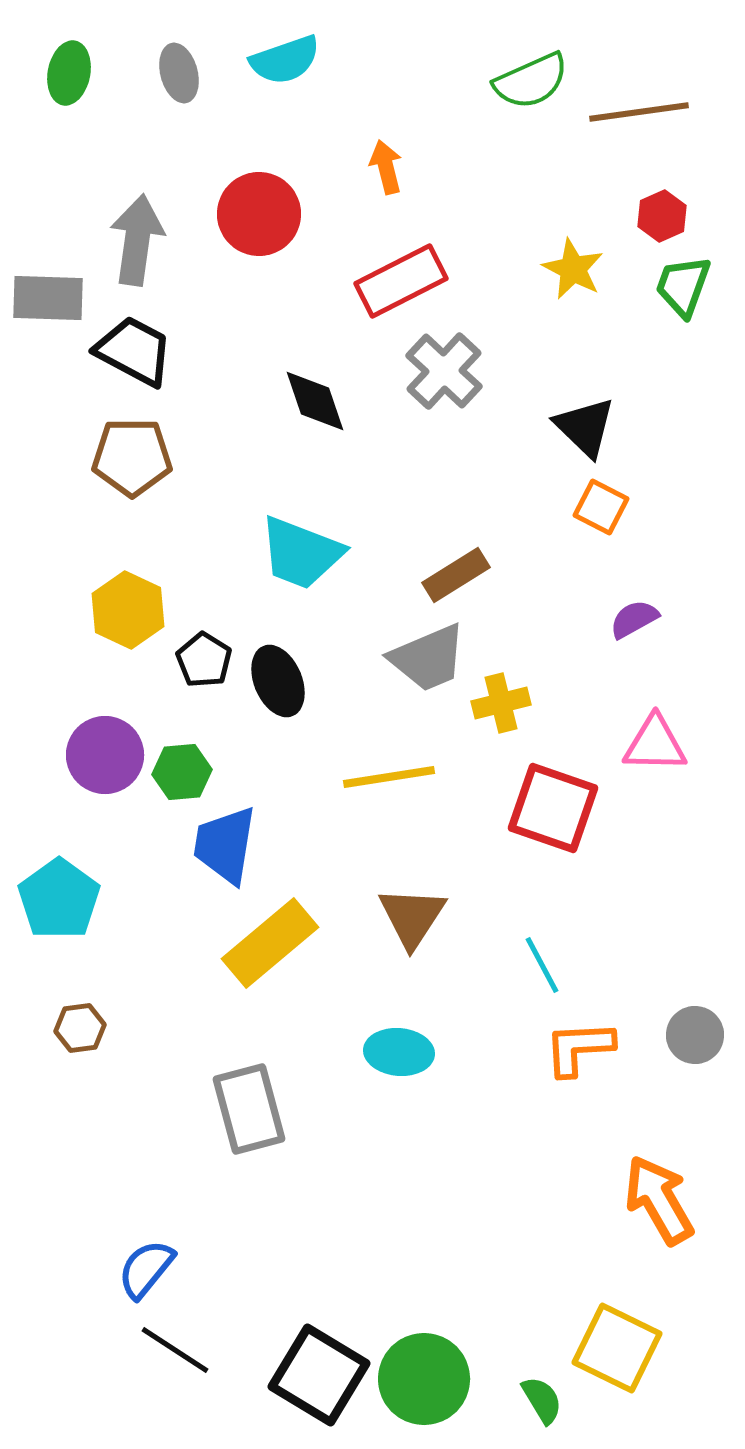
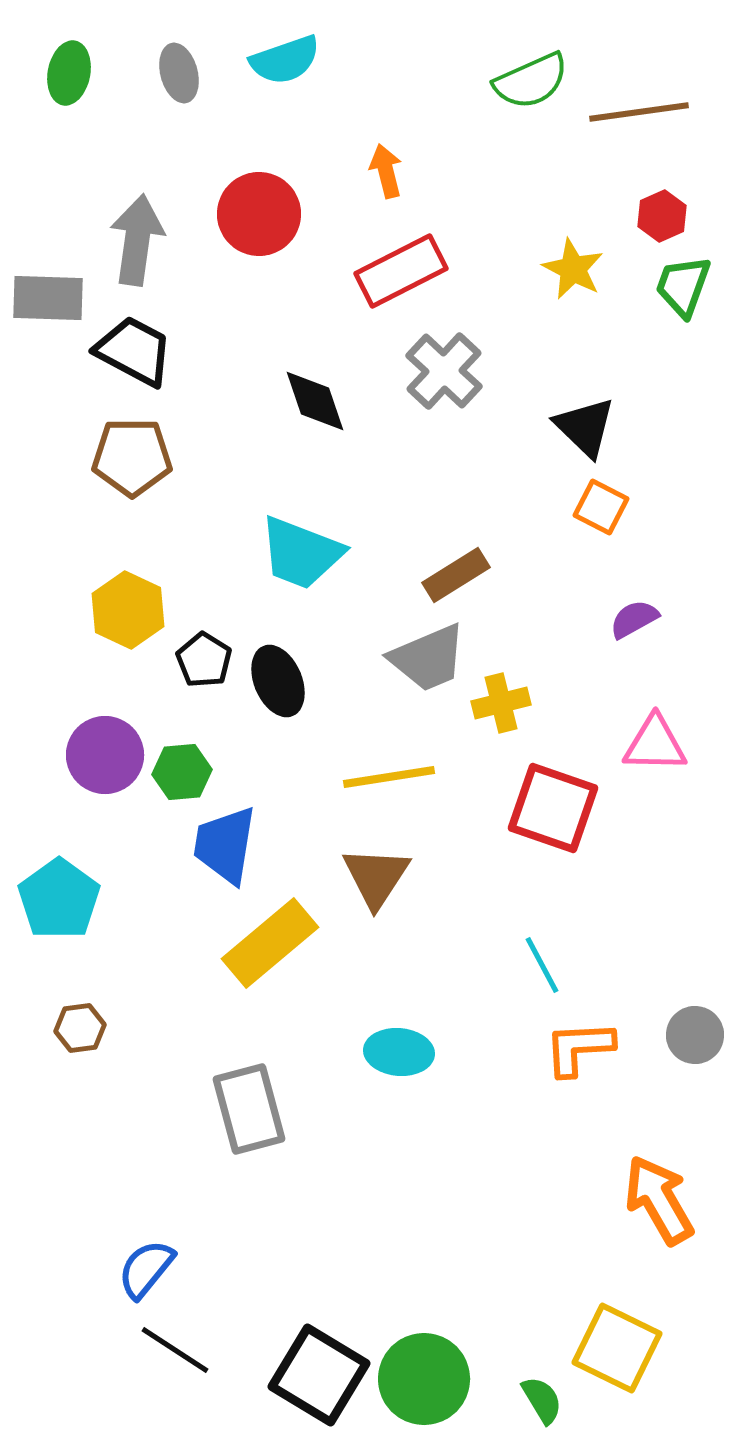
orange arrow at (386, 167): moved 4 px down
red rectangle at (401, 281): moved 10 px up
brown triangle at (412, 917): moved 36 px left, 40 px up
